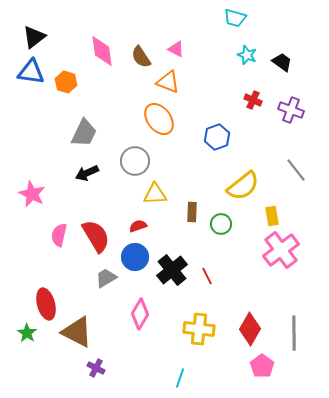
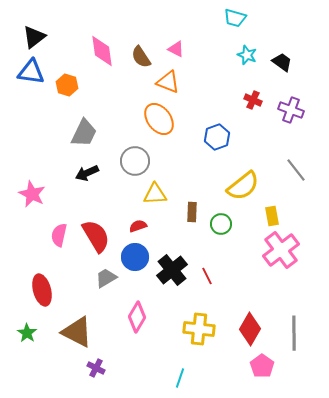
orange hexagon at (66, 82): moved 1 px right, 3 px down
red ellipse at (46, 304): moved 4 px left, 14 px up
pink diamond at (140, 314): moved 3 px left, 3 px down
